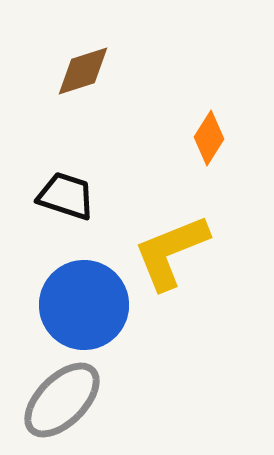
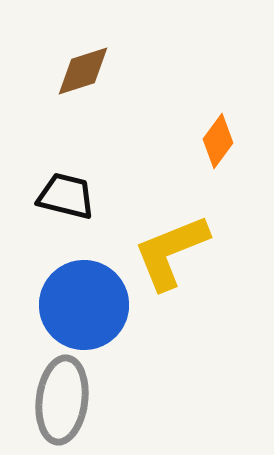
orange diamond: moved 9 px right, 3 px down; rotated 4 degrees clockwise
black trapezoid: rotated 4 degrees counterclockwise
gray ellipse: rotated 38 degrees counterclockwise
